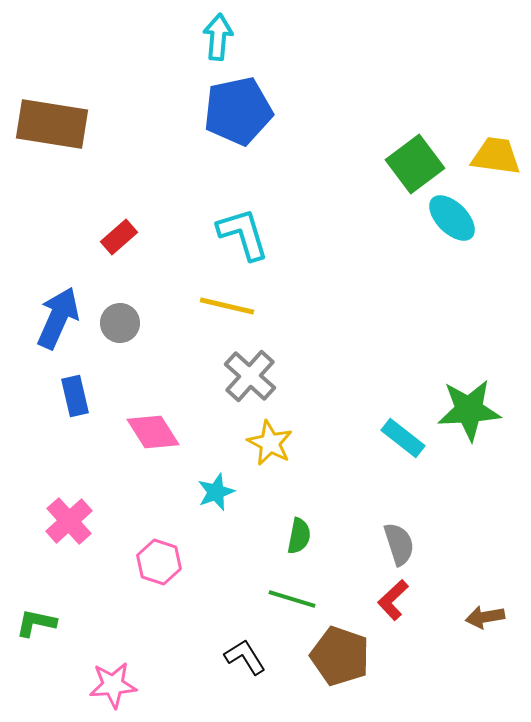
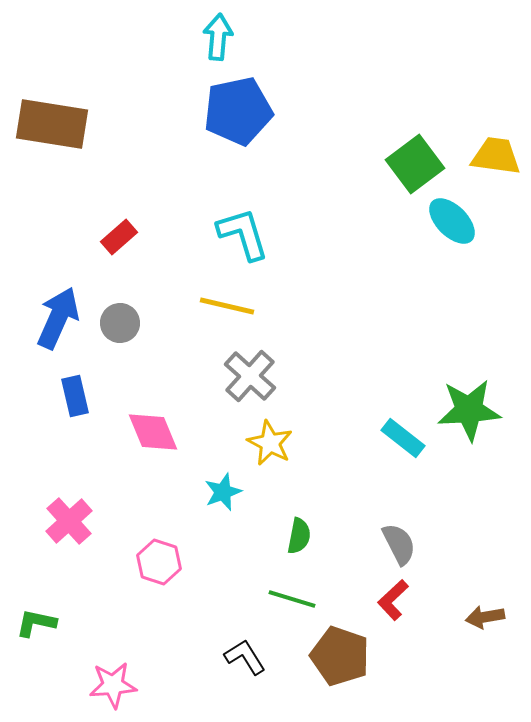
cyan ellipse: moved 3 px down
pink diamond: rotated 10 degrees clockwise
cyan star: moved 7 px right
gray semicircle: rotated 9 degrees counterclockwise
